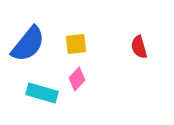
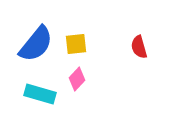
blue semicircle: moved 8 px right
cyan rectangle: moved 2 px left, 1 px down
